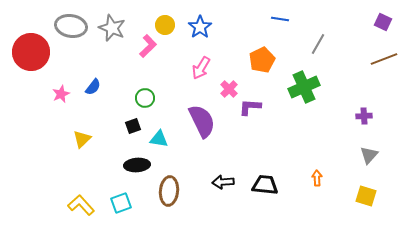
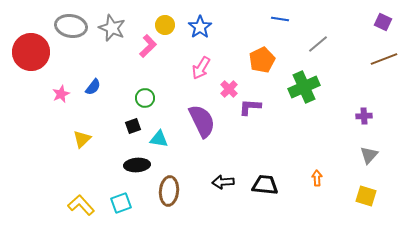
gray line: rotated 20 degrees clockwise
